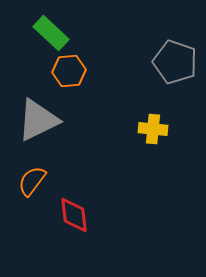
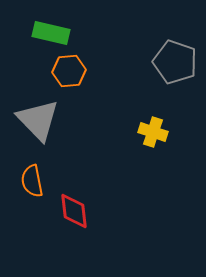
green rectangle: rotated 30 degrees counterclockwise
gray triangle: rotated 48 degrees counterclockwise
yellow cross: moved 3 px down; rotated 12 degrees clockwise
orange semicircle: rotated 48 degrees counterclockwise
red diamond: moved 4 px up
